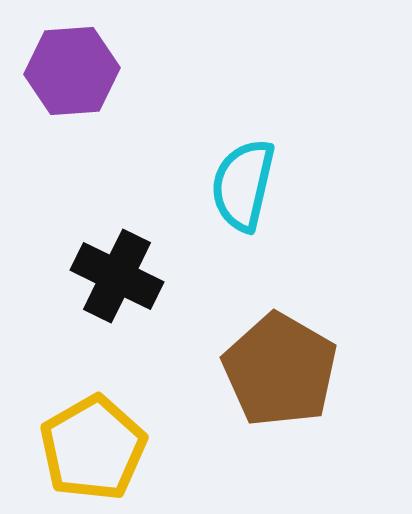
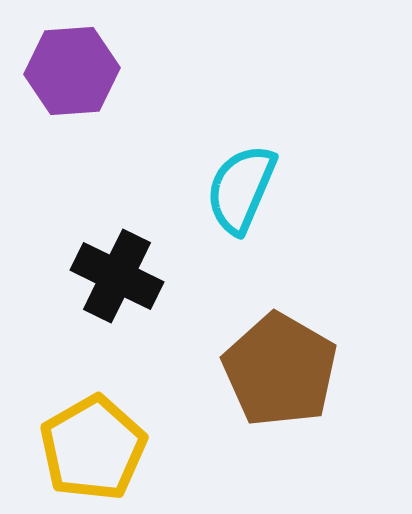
cyan semicircle: moved 2 px left, 4 px down; rotated 10 degrees clockwise
